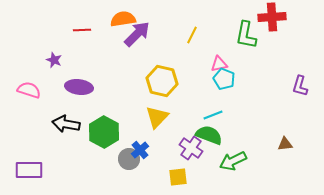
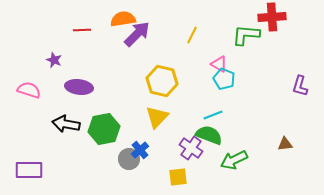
green L-shape: rotated 84 degrees clockwise
pink triangle: rotated 42 degrees clockwise
green hexagon: moved 3 px up; rotated 20 degrees clockwise
green arrow: moved 1 px right, 1 px up
